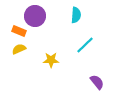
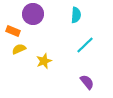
purple circle: moved 2 px left, 2 px up
orange rectangle: moved 6 px left
yellow star: moved 7 px left, 1 px down; rotated 21 degrees counterclockwise
purple semicircle: moved 10 px left
